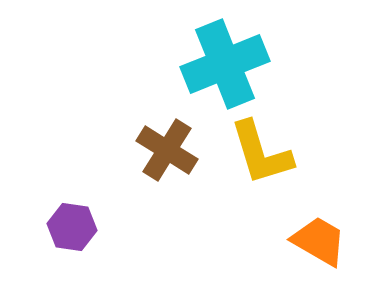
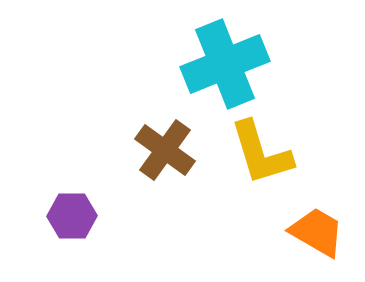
brown cross: moved 2 px left; rotated 4 degrees clockwise
purple hexagon: moved 11 px up; rotated 9 degrees counterclockwise
orange trapezoid: moved 2 px left, 9 px up
